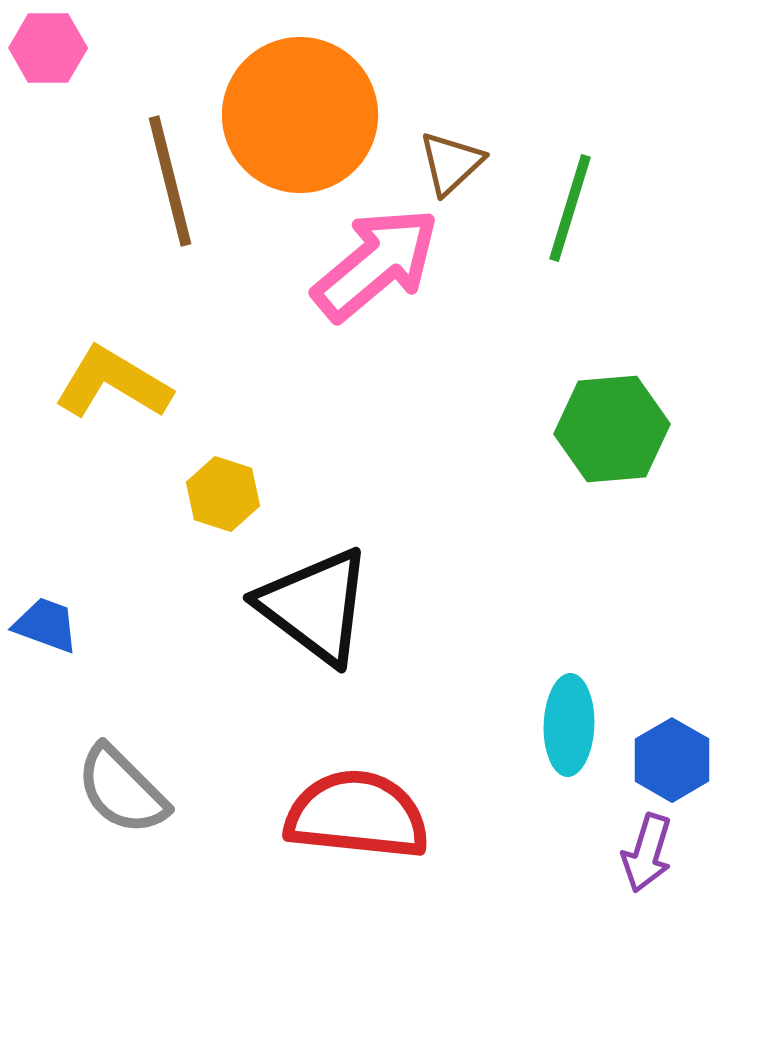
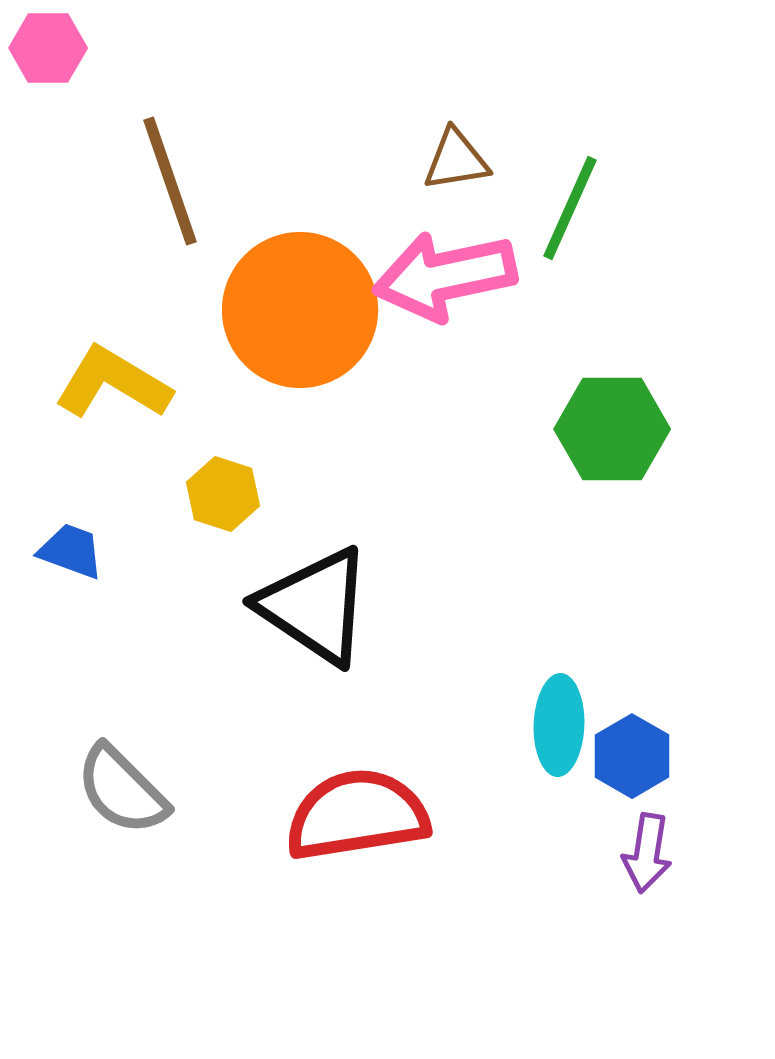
orange circle: moved 195 px down
brown triangle: moved 5 px right, 3 px up; rotated 34 degrees clockwise
brown line: rotated 5 degrees counterclockwise
green line: rotated 7 degrees clockwise
pink arrow: moved 69 px right, 12 px down; rotated 152 degrees counterclockwise
green hexagon: rotated 5 degrees clockwise
black triangle: rotated 3 degrees counterclockwise
blue trapezoid: moved 25 px right, 74 px up
cyan ellipse: moved 10 px left
blue hexagon: moved 40 px left, 4 px up
red semicircle: rotated 15 degrees counterclockwise
purple arrow: rotated 8 degrees counterclockwise
